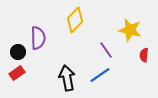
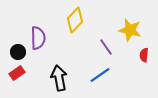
purple line: moved 3 px up
black arrow: moved 8 px left
